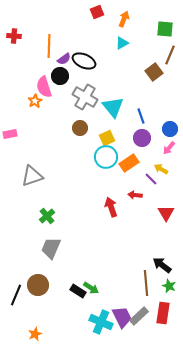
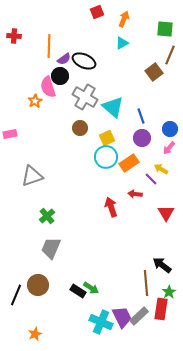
pink semicircle at (44, 87): moved 4 px right
cyan triangle at (113, 107): rotated 10 degrees counterclockwise
red arrow at (135, 195): moved 1 px up
green star at (169, 286): moved 6 px down; rotated 16 degrees clockwise
red rectangle at (163, 313): moved 2 px left, 4 px up
